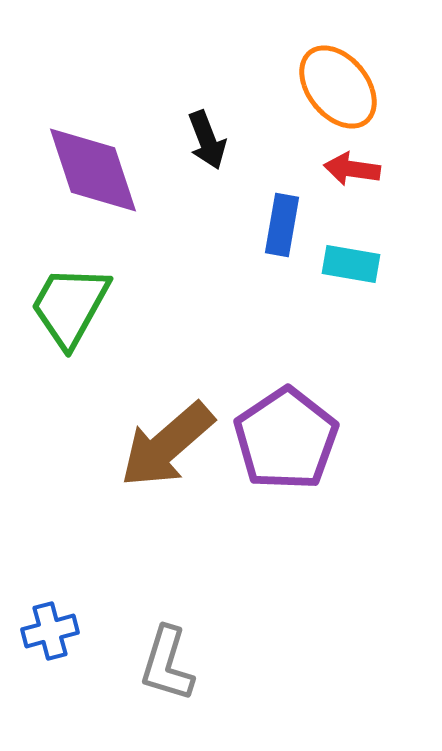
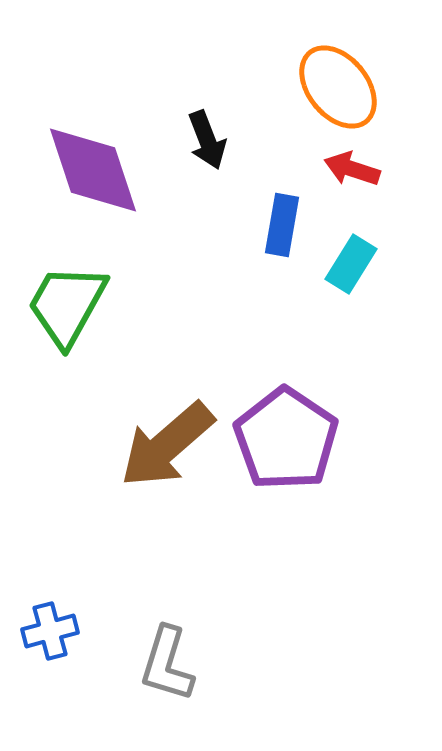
red arrow: rotated 10 degrees clockwise
cyan rectangle: rotated 68 degrees counterclockwise
green trapezoid: moved 3 px left, 1 px up
purple pentagon: rotated 4 degrees counterclockwise
